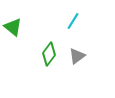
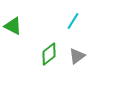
green triangle: moved 1 px up; rotated 12 degrees counterclockwise
green diamond: rotated 15 degrees clockwise
